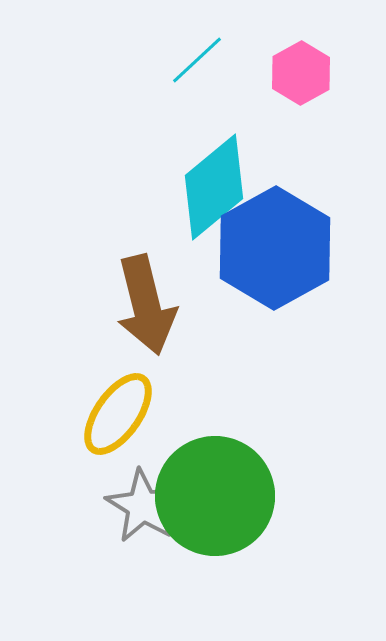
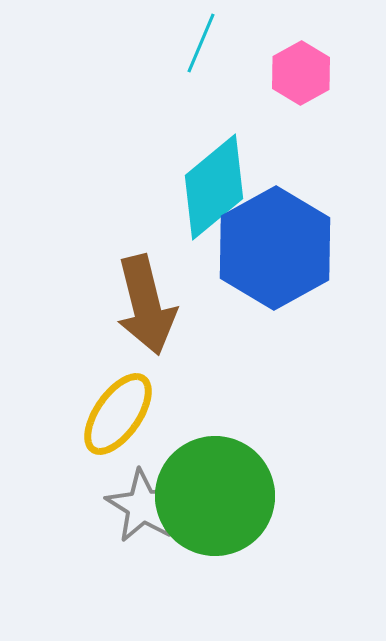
cyan line: moved 4 px right, 17 px up; rotated 24 degrees counterclockwise
